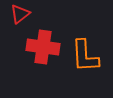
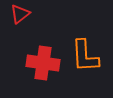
red cross: moved 16 px down
